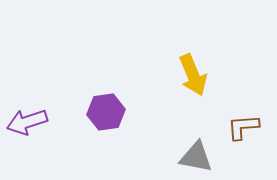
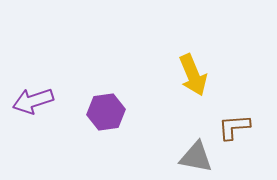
purple arrow: moved 6 px right, 21 px up
brown L-shape: moved 9 px left
